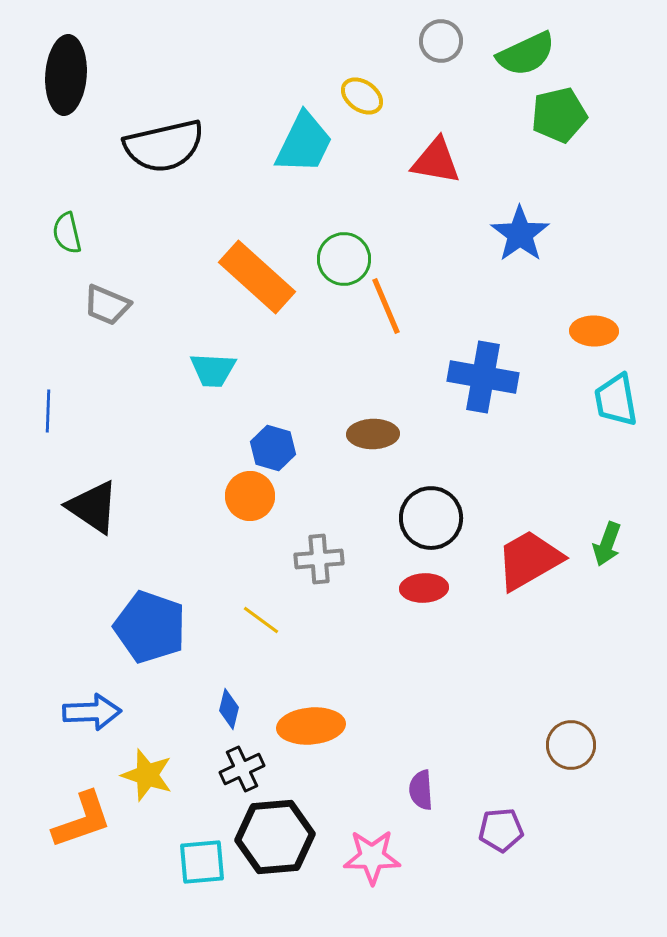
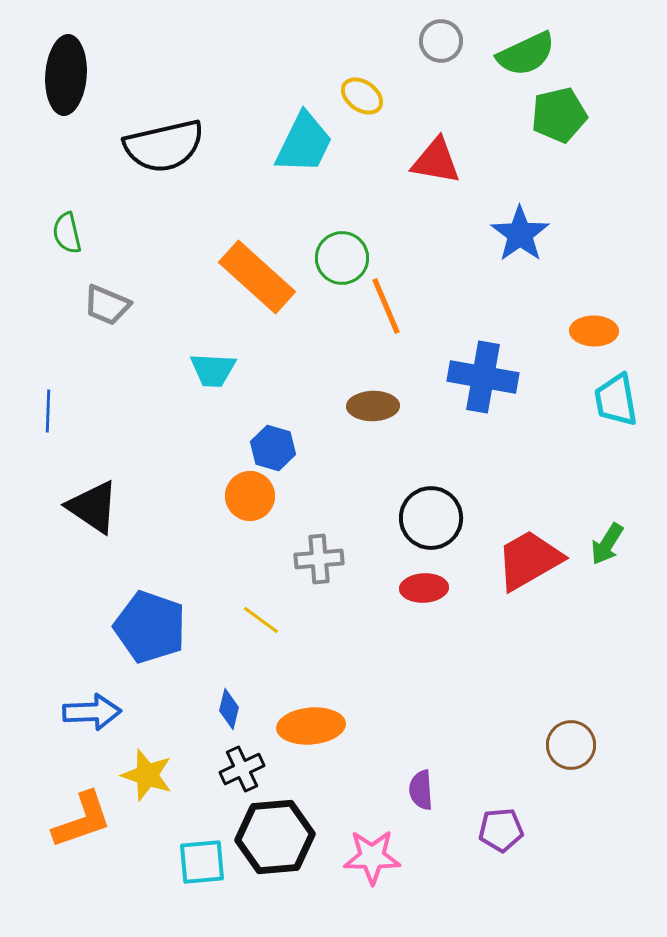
green circle at (344, 259): moved 2 px left, 1 px up
brown ellipse at (373, 434): moved 28 px up
green arrow at (607, 544): rotated 12 degrees clockwise
